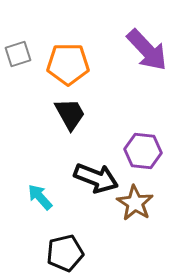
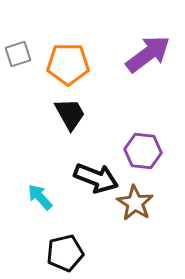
purple arrow: moved 1 px right, 4 px down; rotated 84 degrees counterclockwise
